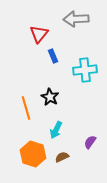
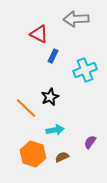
red triangle: rotated 42 degrees counterclockwise
blue rectangle: rotated 48 degrees clockwise
cyan cross: rotated 15 degrees counterclockwise
black star: rotated 18 degrees clockwise
orange line: rotated 30 degrees counterclockwise
cyan arrow: moved 1 px left; rotated 126 degrees counterclockwise
